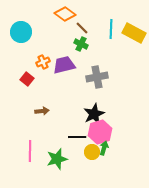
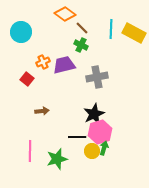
green cross: moved 1 px down
yellow circle: moved 1 px up
